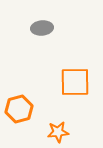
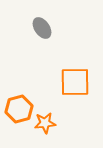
gray ellipse: rotated 60 degrees clockwise
orange star: moved 13 px left, 9 px up
